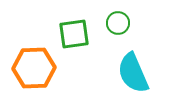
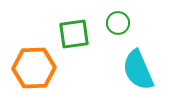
cyan semicircle: moved 5 px right, 3 px up
